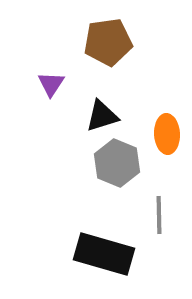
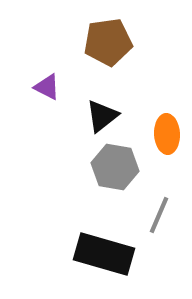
purple triangle: moved 4 px left, 3 px down; rotated 36 degrees counterclockwise
black triangle: rotated 21 degrees counterclockwise
gray hexagon: moved 2 px left, 4 px down; rotated 12 degrees counterclockwise
gray line: rotated 24 degrees clockwise
